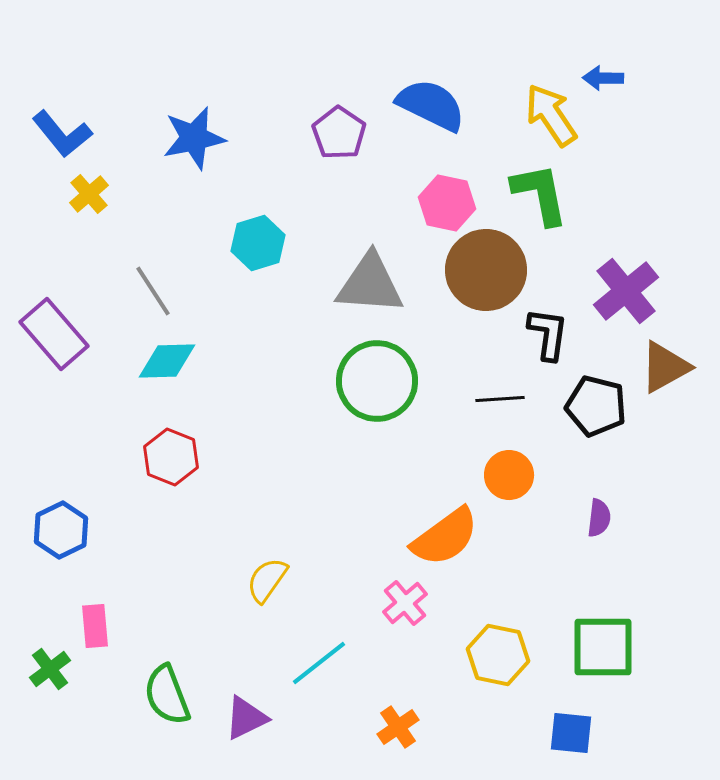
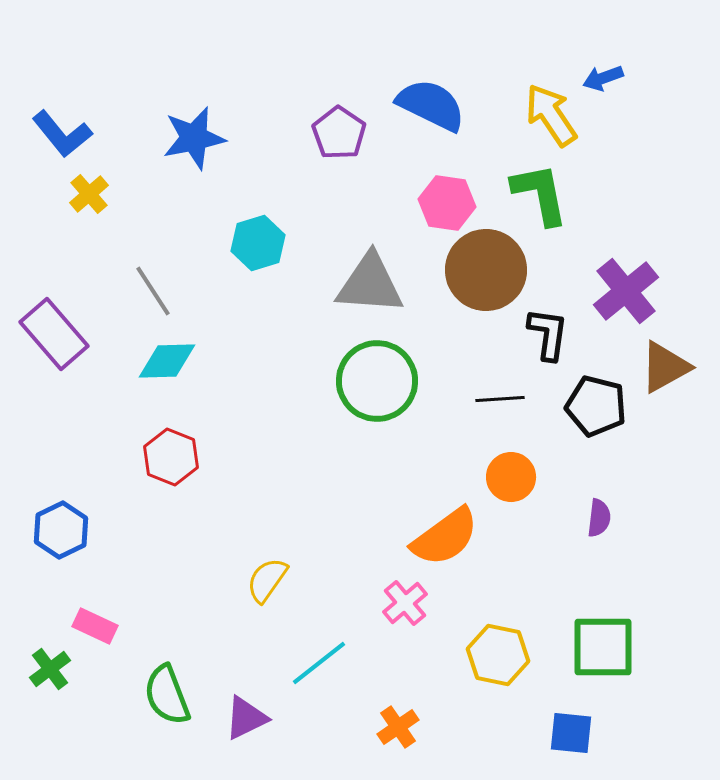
blue arrow: rotated 21 degrees counterclockwise
pink hexagon: rotated 4 degrees counterclockwise
orange circle: moved 2 px right, 2 px down
pink rectangle: rotated 60 degrees counterclockwise
